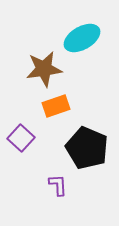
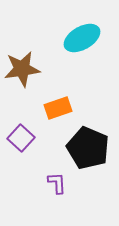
brown star: moved 22 px left
orange rectangle: moved 2 px right, 2 px down
black pentagon: moved 1 px right
purple L-shape: moved 1 px left, 2 px up
